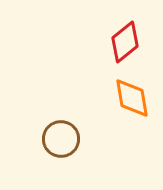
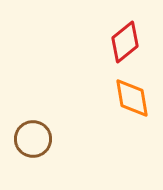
brown circle: moved 28 px left
